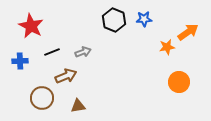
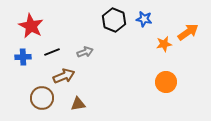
blue star: rotated 14 degrees clockwise
orange star: moved 3 px left, 3 px up
gray arrow: moved 2 px right
blue cross: moved 3 px right, 4 px up
brown arrow: moved 2 px left
orange circle: moved 13 px left
brown triangle: moved 2 px up
